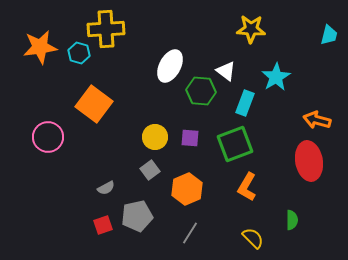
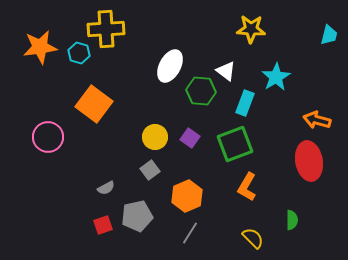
purple square: rotated 30 degrees clockwise
orange hexagon: moved 7 px down
